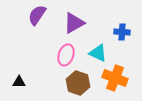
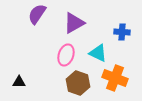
purple semicircle: moved 1 px up
